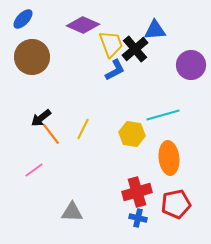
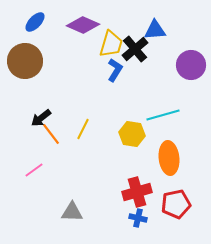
blue ellipse: moved 12 px right, 3 px down
yellow trapezoid: rotated 36 degrees clockwise
brown circle: moved 7 px left, 4 px down
blue L-shape: rotated 30 degrees counterclockwise
